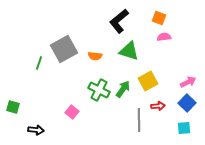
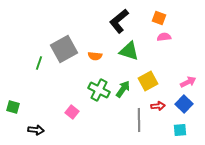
blue square: moved 3 px left, 1 px down
cyan square: moved 4 px left, 2 px down
